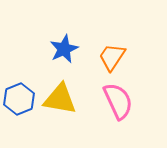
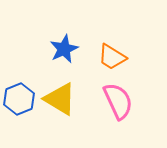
orange trapezoid: rotated 92 degrees counterclockwise
yellow triangle: rotated 21 degrees clockwise
